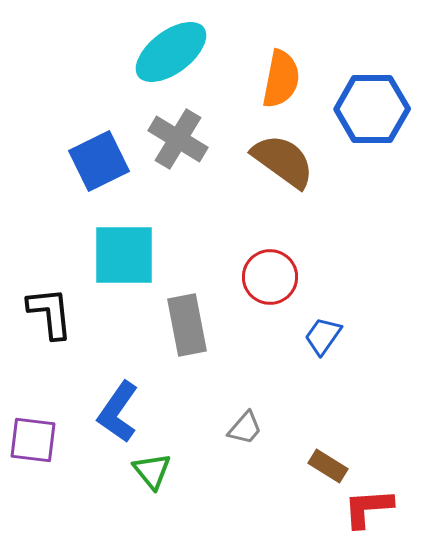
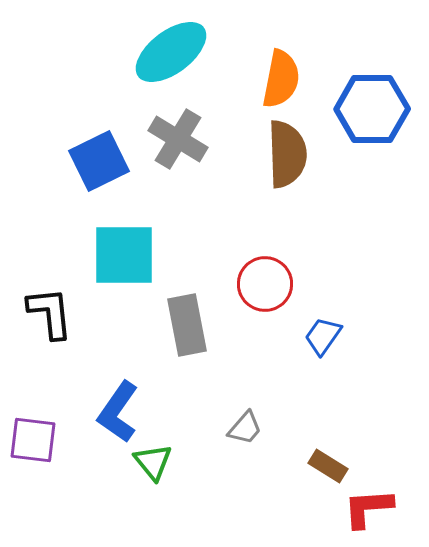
brown semicircle: moved 4 px right, 7 px up; rotated 52 degrees clockwise
red circle: moved 5 px left, 7 px down
green triangle: moved 1 px right, 9 px up
